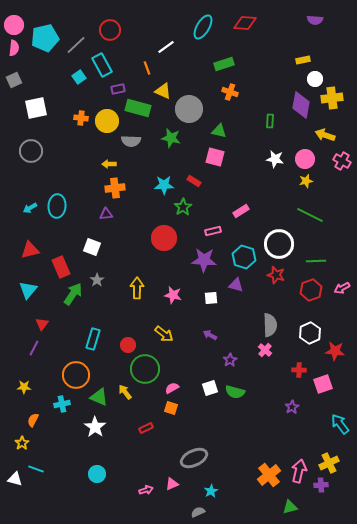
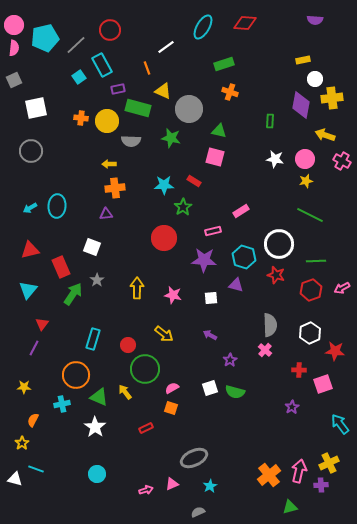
cyan star at (211, 491): moved 1 px left, 5 px up
